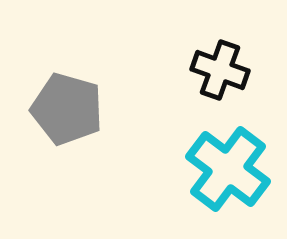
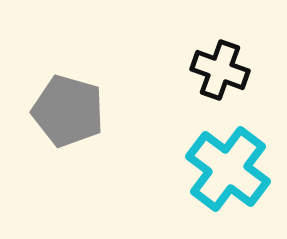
gray pentagon: moved 1 px right, 2 px down
